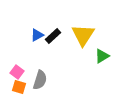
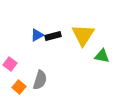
black rectangle: rotated 28 degrees clockwise
green triangle: rotated 42 degrees clockwise
pink square: moved 7 px left, 8 px up
orange square: rotated 24 degrees clockwise
